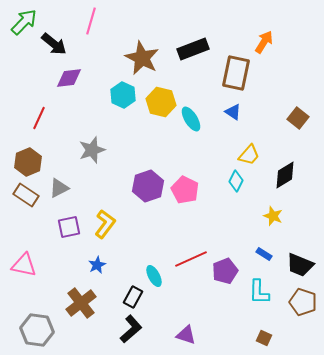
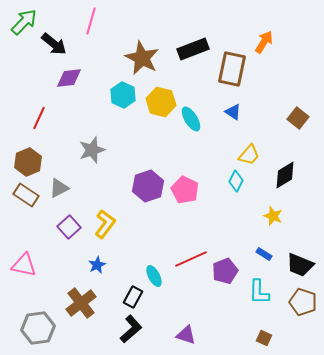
brown rectangle at (236, 73): moved 4 px left, 4 px up
purple square at (69, 227): rotated 30 degrees counterclockwise
gray hexagon at (37, 330): moved 1 px right, 2 px up; rotated 16 degrees counterclockwise
